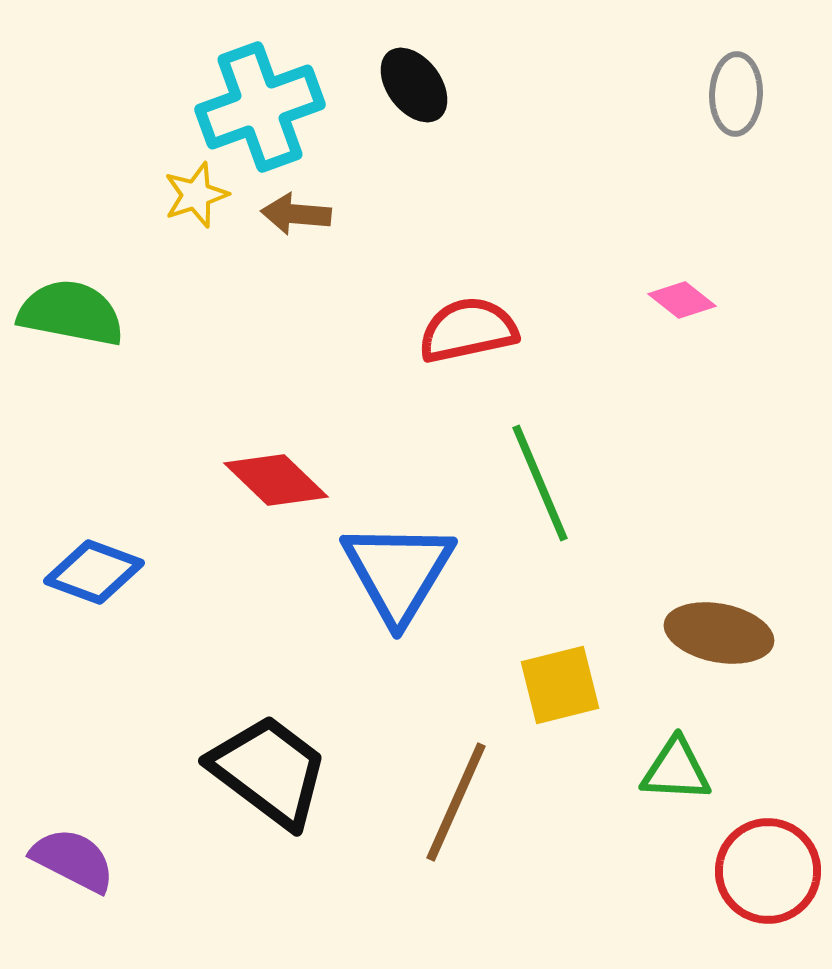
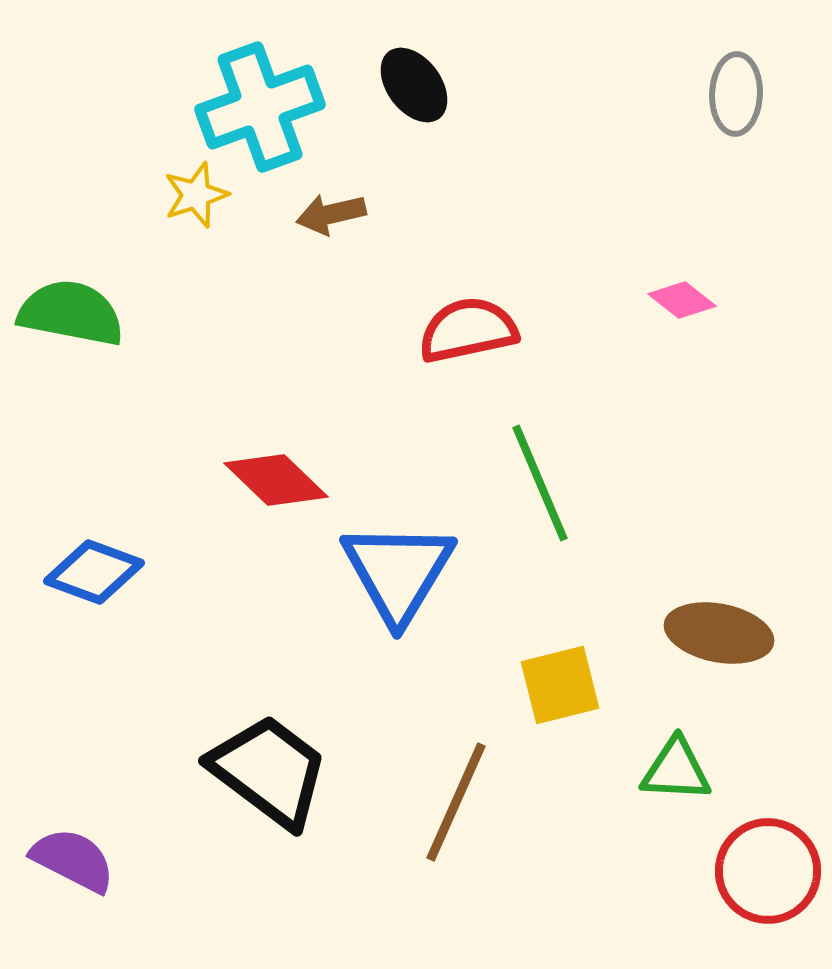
brown arrow: moved 35 px right; rotated 18 degrees counterclockwise
